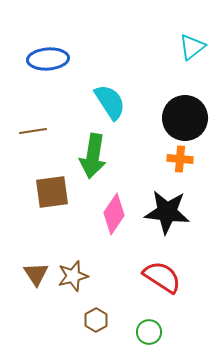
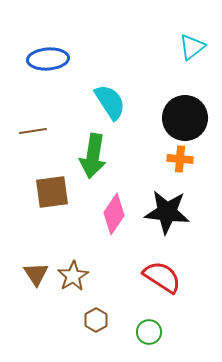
brown star: rotated 16 degrees counterclockwise
